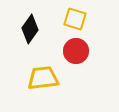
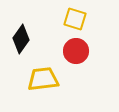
black diamond: moved 9 px left, 10 px down
yellow trapezoid: moved 1 px down
